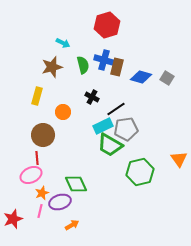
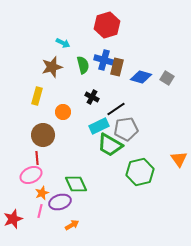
cyan rectangle: moved 4 px left
